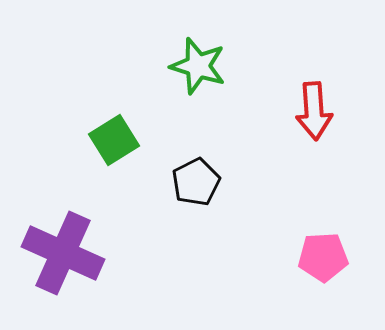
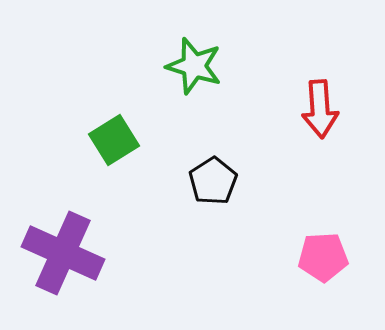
green star: moved 4 px left
red arrow: moved 6 px right, 2 px up
black pentagon: moved 17 px right, 1 px up; rotated 6 degrees counterclockwise
